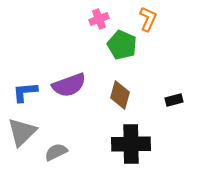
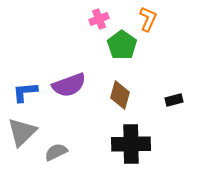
green pentagon: rotated 12 degrees clockwise
